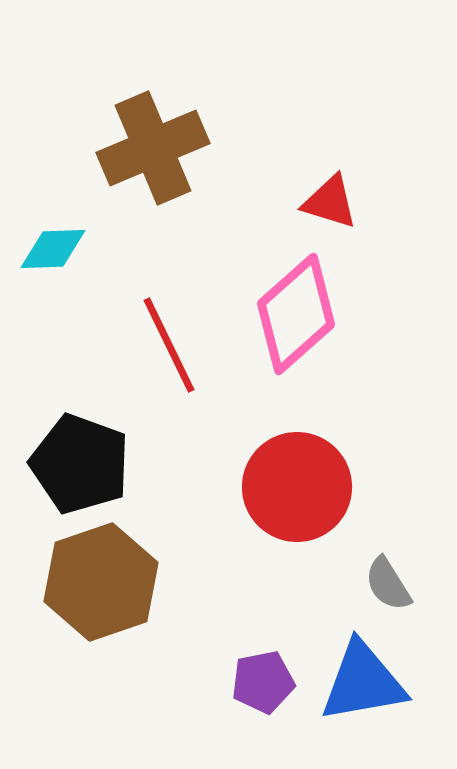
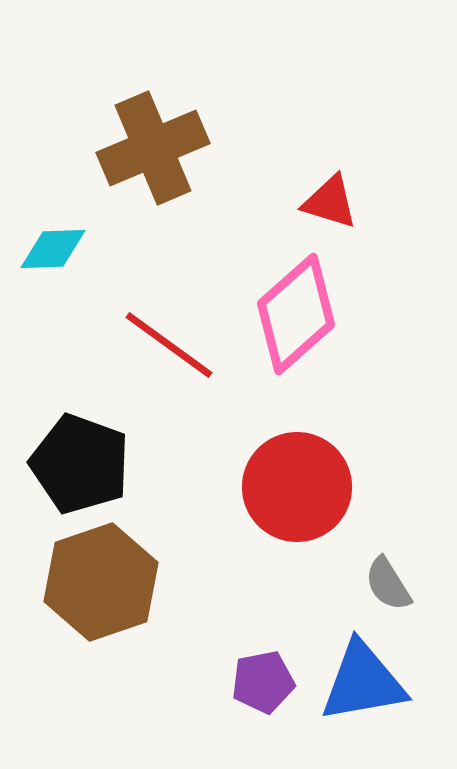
red line: rotated 28 degrees counterclockwise
